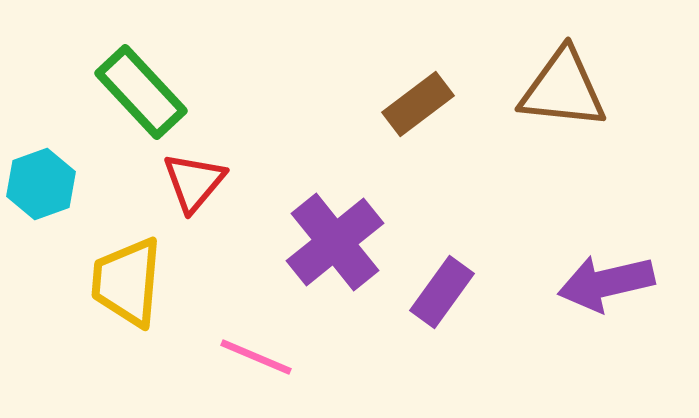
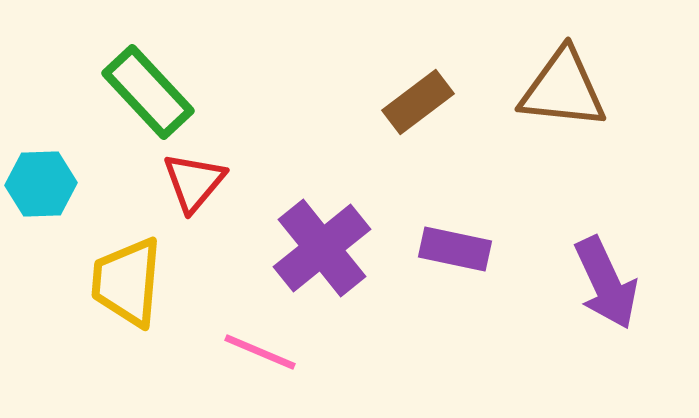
green rectangle: moved 7 px right
brown rectangle: moved 2 px up
cyan hexagon: rotated 18 degrees clockwise
purple cross: moved 13 px left, 6 px down
purple arrow: rotated 102 degrees counterclockwise
purple rectangle: moved 13 px right, 43 px up; rotated 66 degrees clockwise
pink line: moved 4 px right, 5 px up
